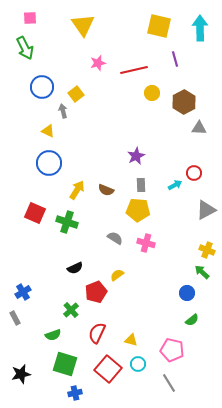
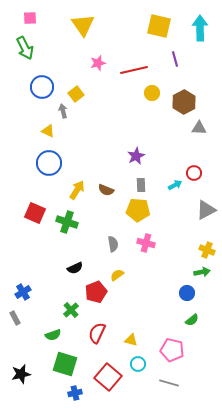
gray semicircle at (115, 238): moved 2 px left, 6 px down; rotated 49 degrees clockwise
green arrow at (202, 272): rotated 126 degrees clockwise
red square at (108, 369): moved 8 px down
gray line at (169, 383): rotated 42 degrees counterclockwise
